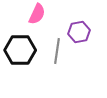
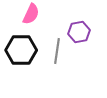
pink semicircle: moved 6 px left
black hexagon: moved 1 px right
